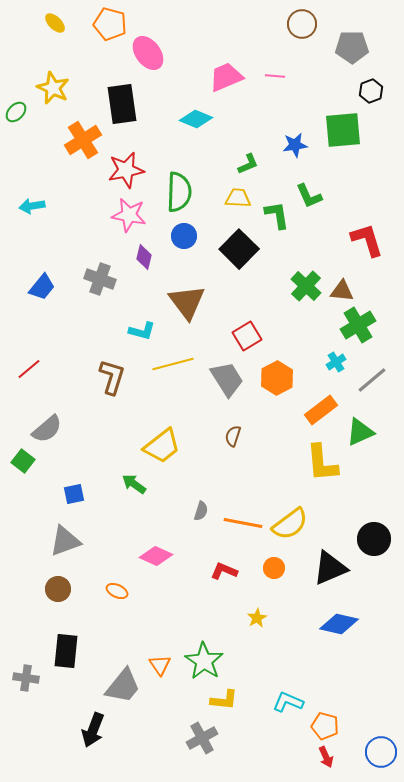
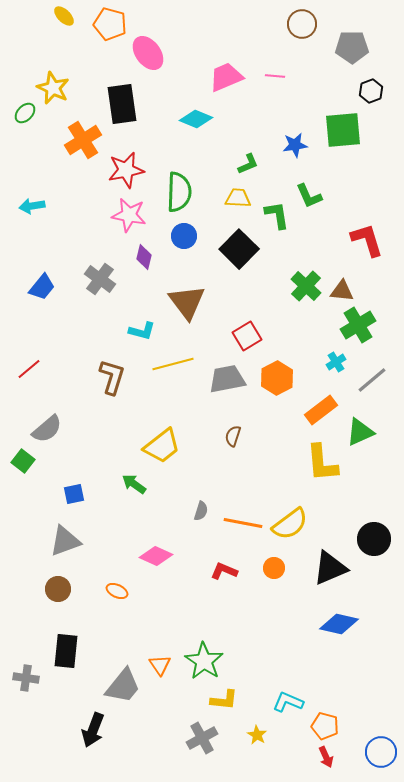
yellow ellipse at (55, 23): moved 9 px right, 7 px up
green ellipse at (16, 112): moved 9 px right, 1 px down
gray cross at (100, 279): rotated 16 degrees clockwise
gray trapezoid at (227, 379): rotated 69 degrees counterclockwise
yellow star at (257, 618): moved 117 px down; rotated 12 degrees counterclockwise
